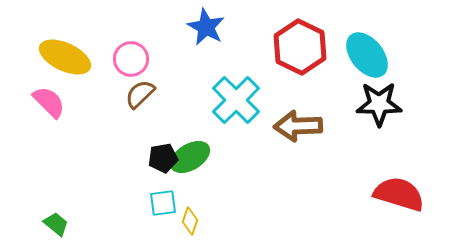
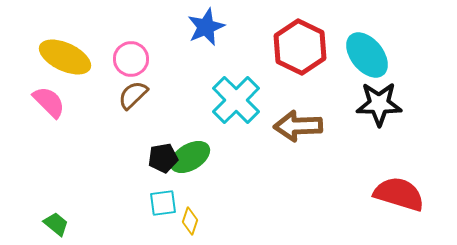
blue star: rotated 21 degrees clockwise
brown semicircle: moved 7 px left, 1 px down
